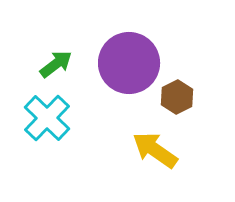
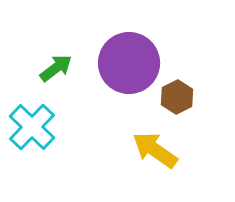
green arrow: moved 4 px down
cyan cross: moved 15 px left, 9 px down
